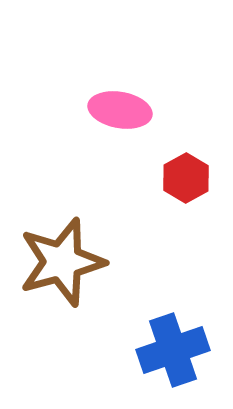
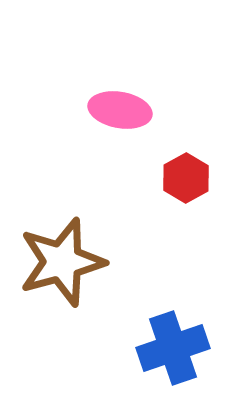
blue cross: moved 2 px up
